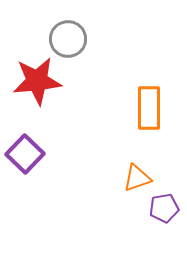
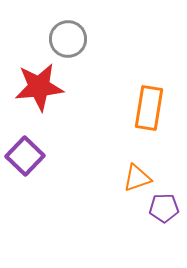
red star: moved 2 px right, 6 px down
orange rectangle: rotated 9 degrees clockwise
purple square: moved 2 px down
purple pentagon: rotated 8 degrees clockwise
